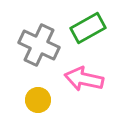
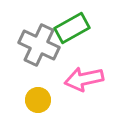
green rectangle: moved 16 px left
pink arrow: rotated 24 degrees counterclockwise
